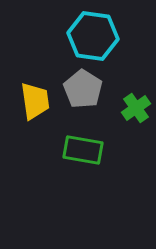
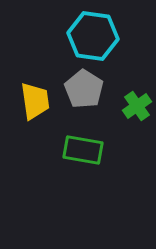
gray pentagon: moved 1 px right
green cross: moved 1 px right, 2 px up
